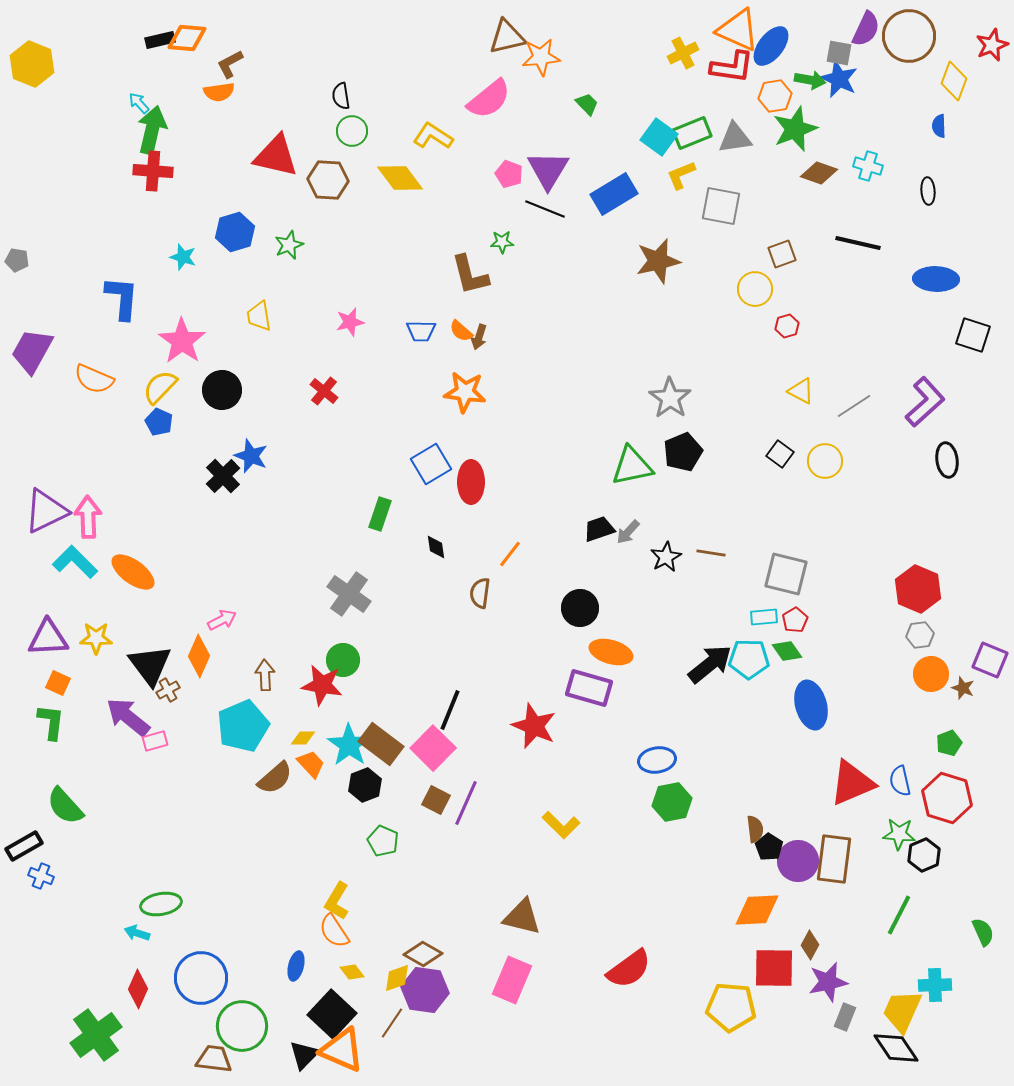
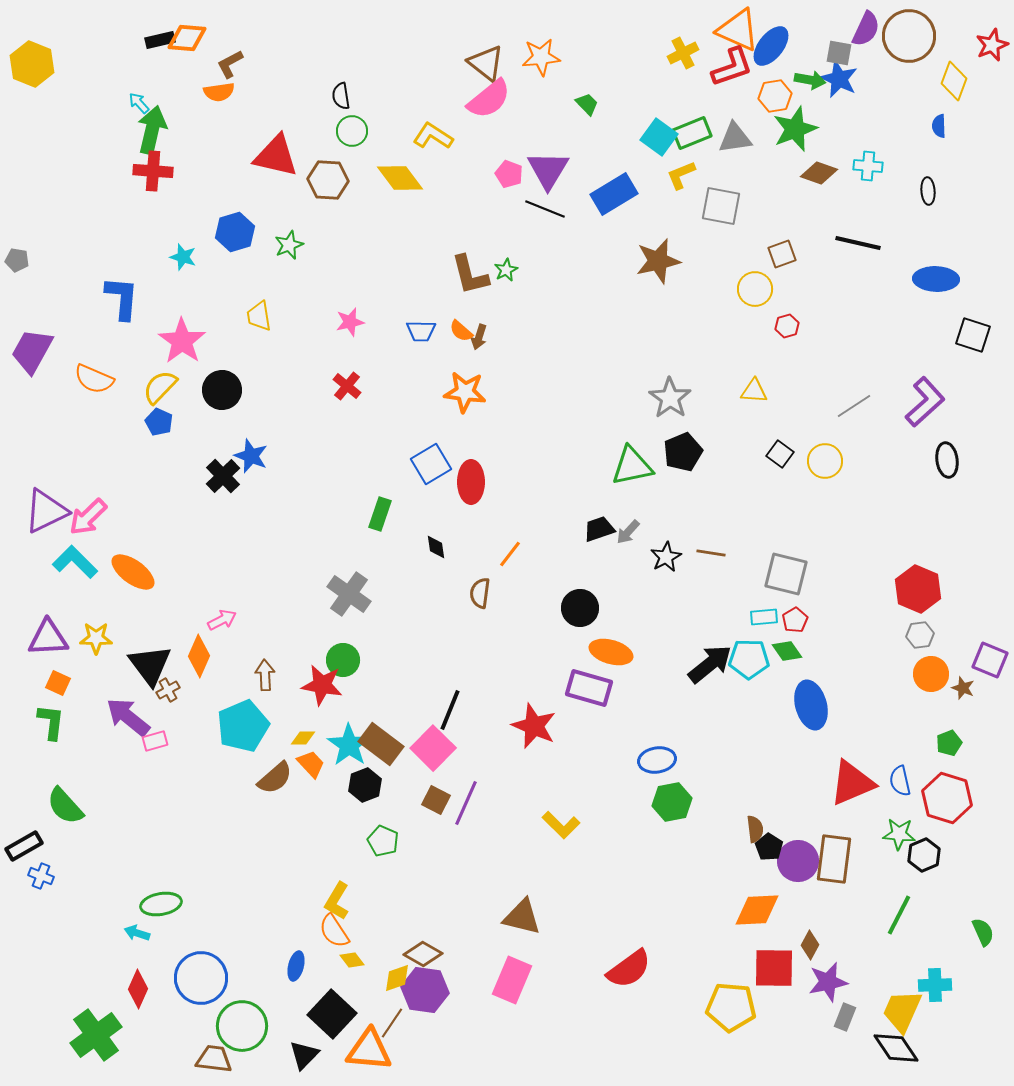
brown triangle at (507, 37): moved 21 px left, 26 px down; rotated 51 degrees clockwise
red L-shape at (732, 67): rotated 27 degrees counterclockwise
cyan cross at (868, 166): rotated 12 degrees counterclockwise
green star at (502, 242): moved 4 px right, 28 px down; rotated 25 degrees counterclockwise
red cross at (324, 391): moved 23 px right, 5 px up
yellow triangle at (801, 391): moved 47 px left; rotated 24 degrees counterclockwise
pink arrow at (88, 517): rotated 132 degrees counterclockwise
yellow diamond at (352, 972): moved 12 px up
orange triangle at (342, 1050): moved 27 px right; rotated 18 degrees counterclockwise
